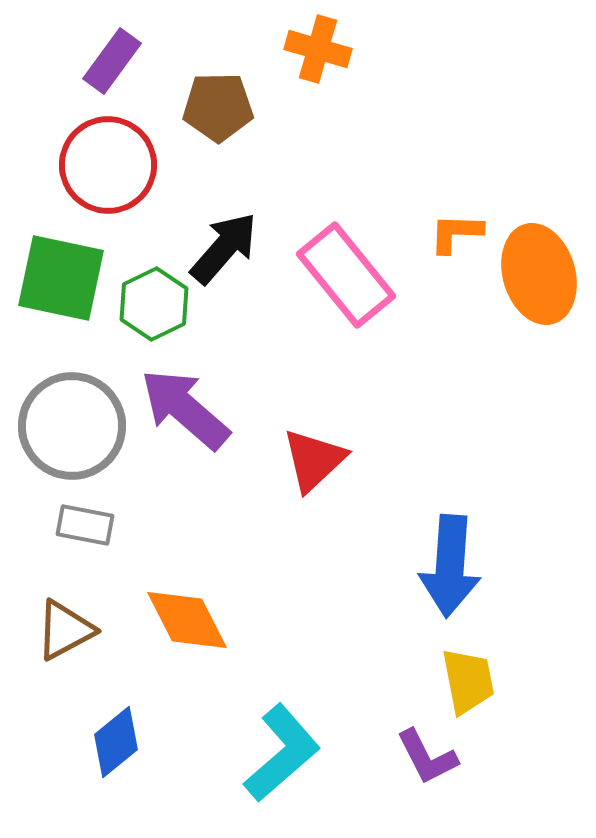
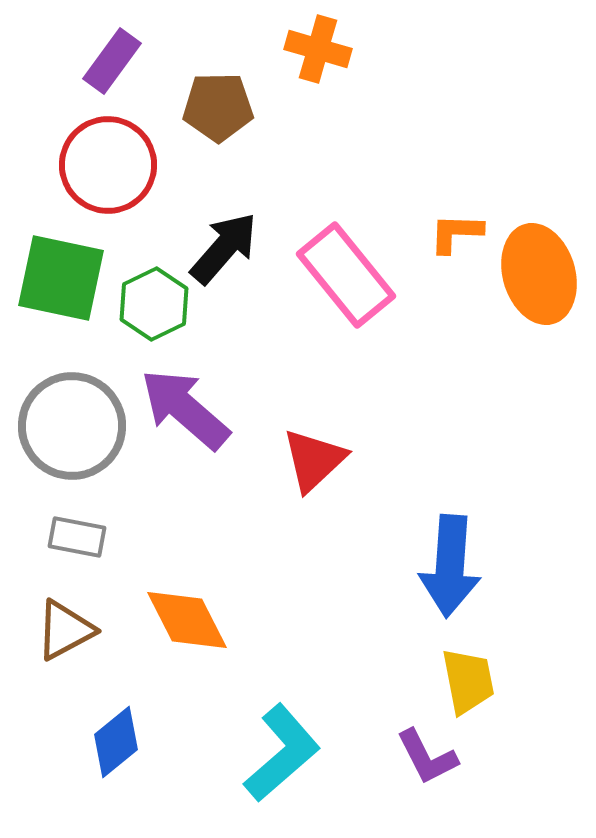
gray rectangle: moved 8 px left, 12 px down
